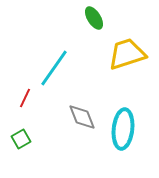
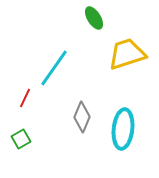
gray diamond: rotated 44 degrees clockwise
